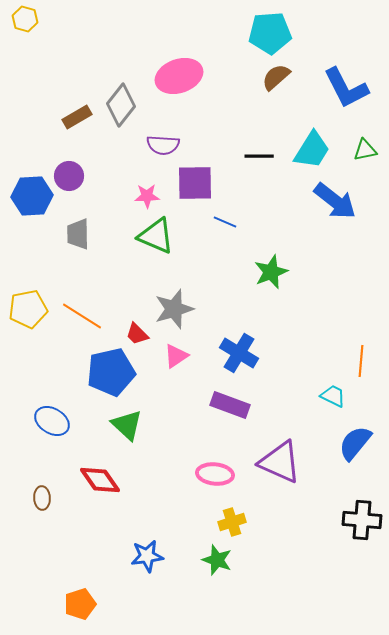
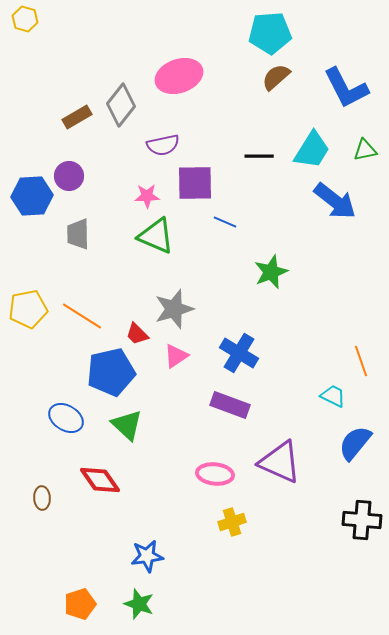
purple semicircle at (163, 145): rotated 16 degrees counterclockwise
orange line at (361, 361): rotated 24 degrees counterclockwise
blue ellipse at (52, 421): moved 14 px right, 3 px up
green star at (217, 560): moved 78 px left, 44 px down
